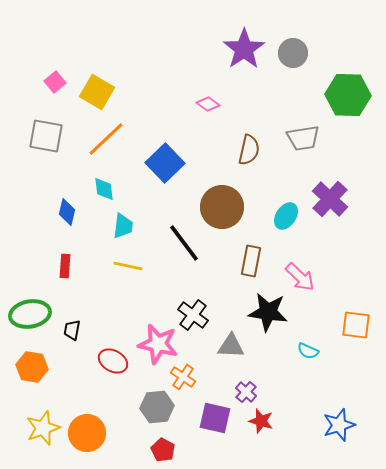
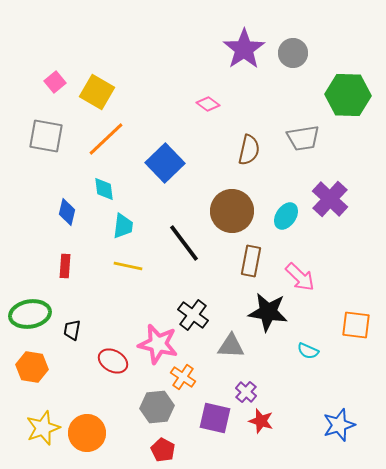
brown circle at (222, 207): moved 10 px right, 4 px down
